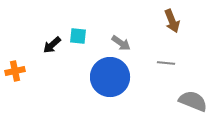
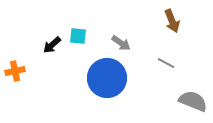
gray line: rotated 24 degrees clockwise
blue circle: moved 3 px left, 1 px down
